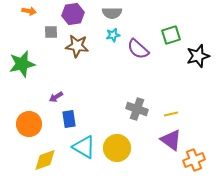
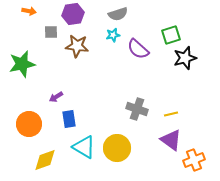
gray semicircle: moved 6 px right, 1 px down; rotated 18 degrees counterclockwise
black star: moved 13 px left, 2 px down
